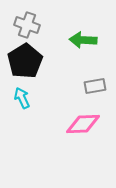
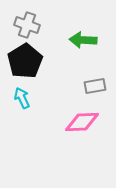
pink diamond: moved 1 px left, 2 px up
